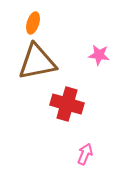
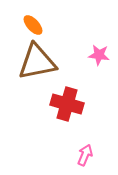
orange ellipse: moved 2 px down; rotated 60 degrees counterclockwise
pink arrow: moved 1 px down
